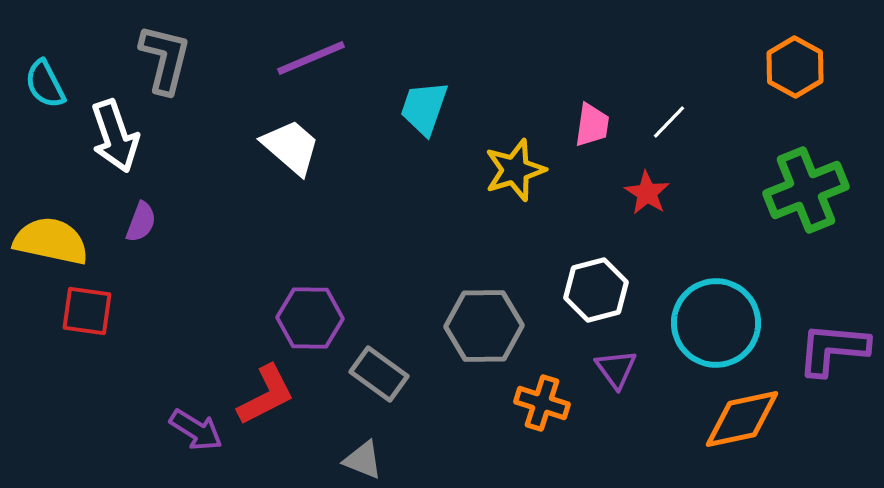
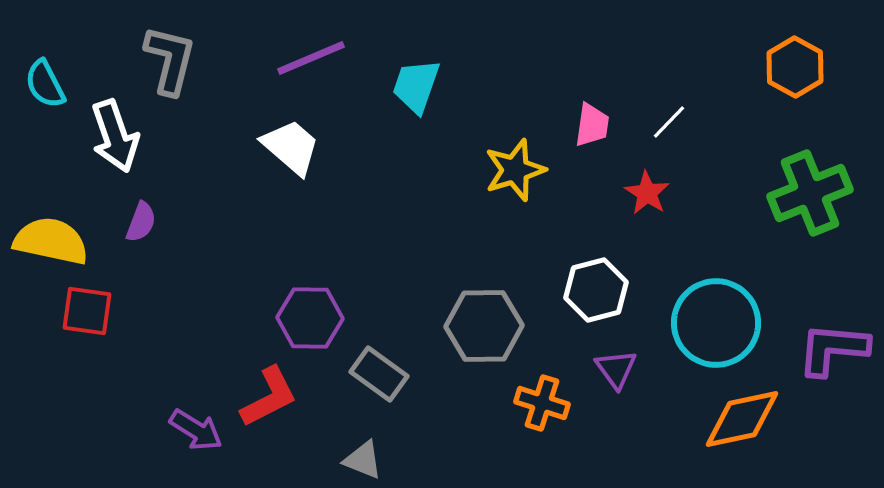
gray L-shape: moved 5 px right, 1 px down
cyan trapezoid: moved 8 px left, 22 px up
green cross: moved 4 px right, 3 px down
red L-shape: moved 3 px right, 2 px down
